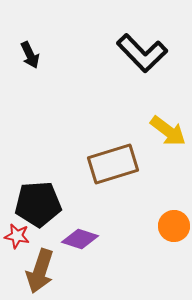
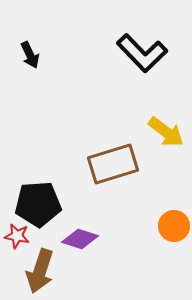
yellow arrow: moved 2 px left, 1 px down
